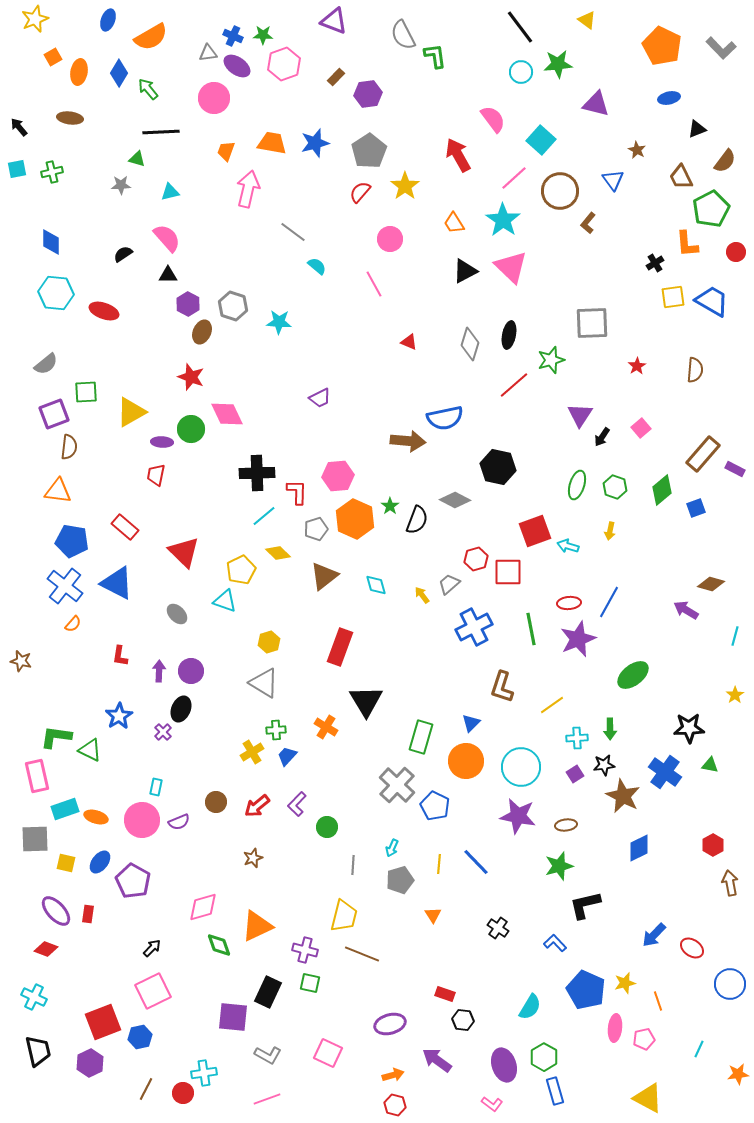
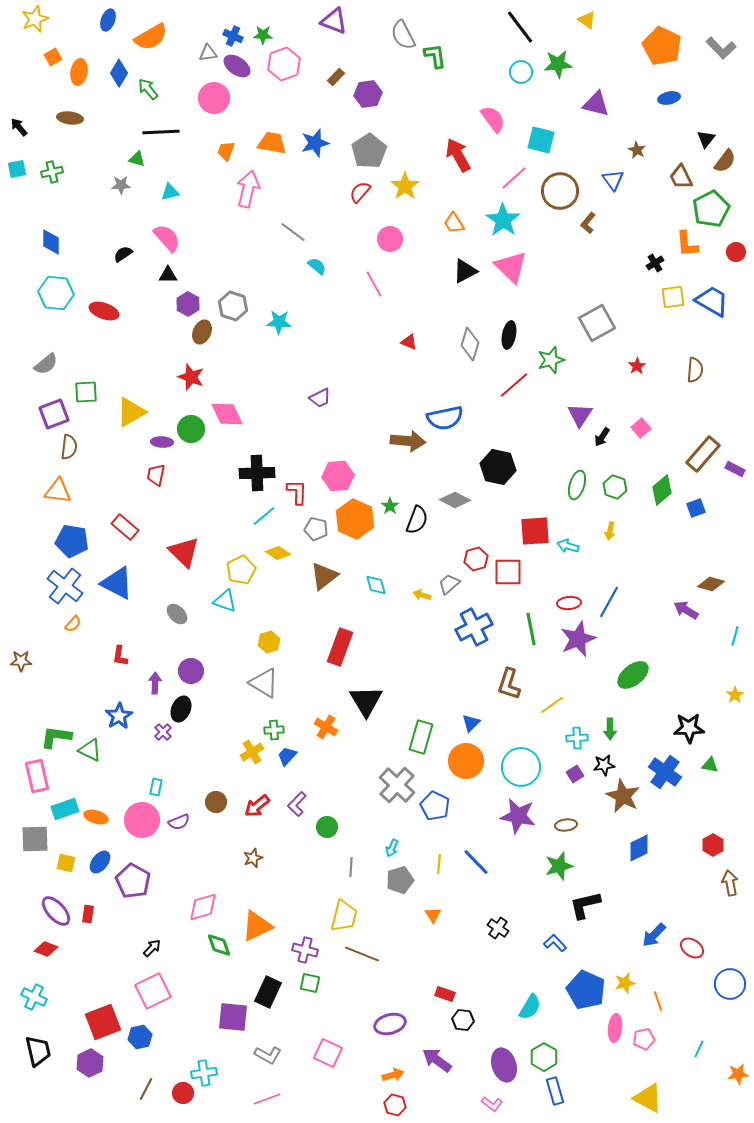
black triangle at (697, 129): moved 9 px right, 10 px down; rotated 30 degrees counterclockwise
cyan square at (541, 140): rotated 28 degrees counterclockwise
gray square at (592, 323): moved 5 px right; rotated 27 degrees counterclockwise
gray pentagon at (316, 529): rotated 30 degrees clockwise
red square at (535, 531): rotated 16 degrees clockwise
yellow diamond at (278, 553): rotated 10 degrees counterclockwise
yellow arrow at (422, 595): rotated 36 degrees counterclockwise
brown star at (21, 661): rotated 15 degrees counterclockwise
purple arrow at (159, 671): moved 4 px left, 12 px down
brown L-shape at (502, 687): moved 7 px right, 3 px up
green cross at (276, 730): moved 2 px left
gray line at (353, 865): moved 2 px left, 2 px down
